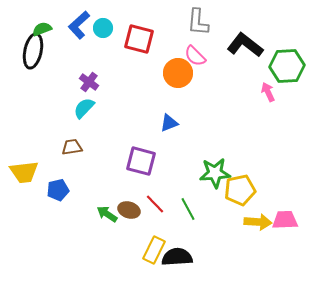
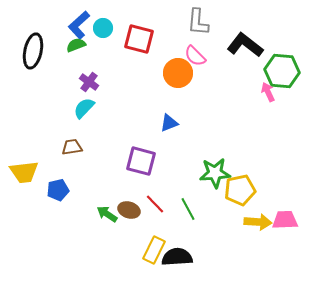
green semicircle: moved 34 px right, 16 px down
green hexagon: moved 5 px left, 5 px down; rotated 8 degrees clockwise
